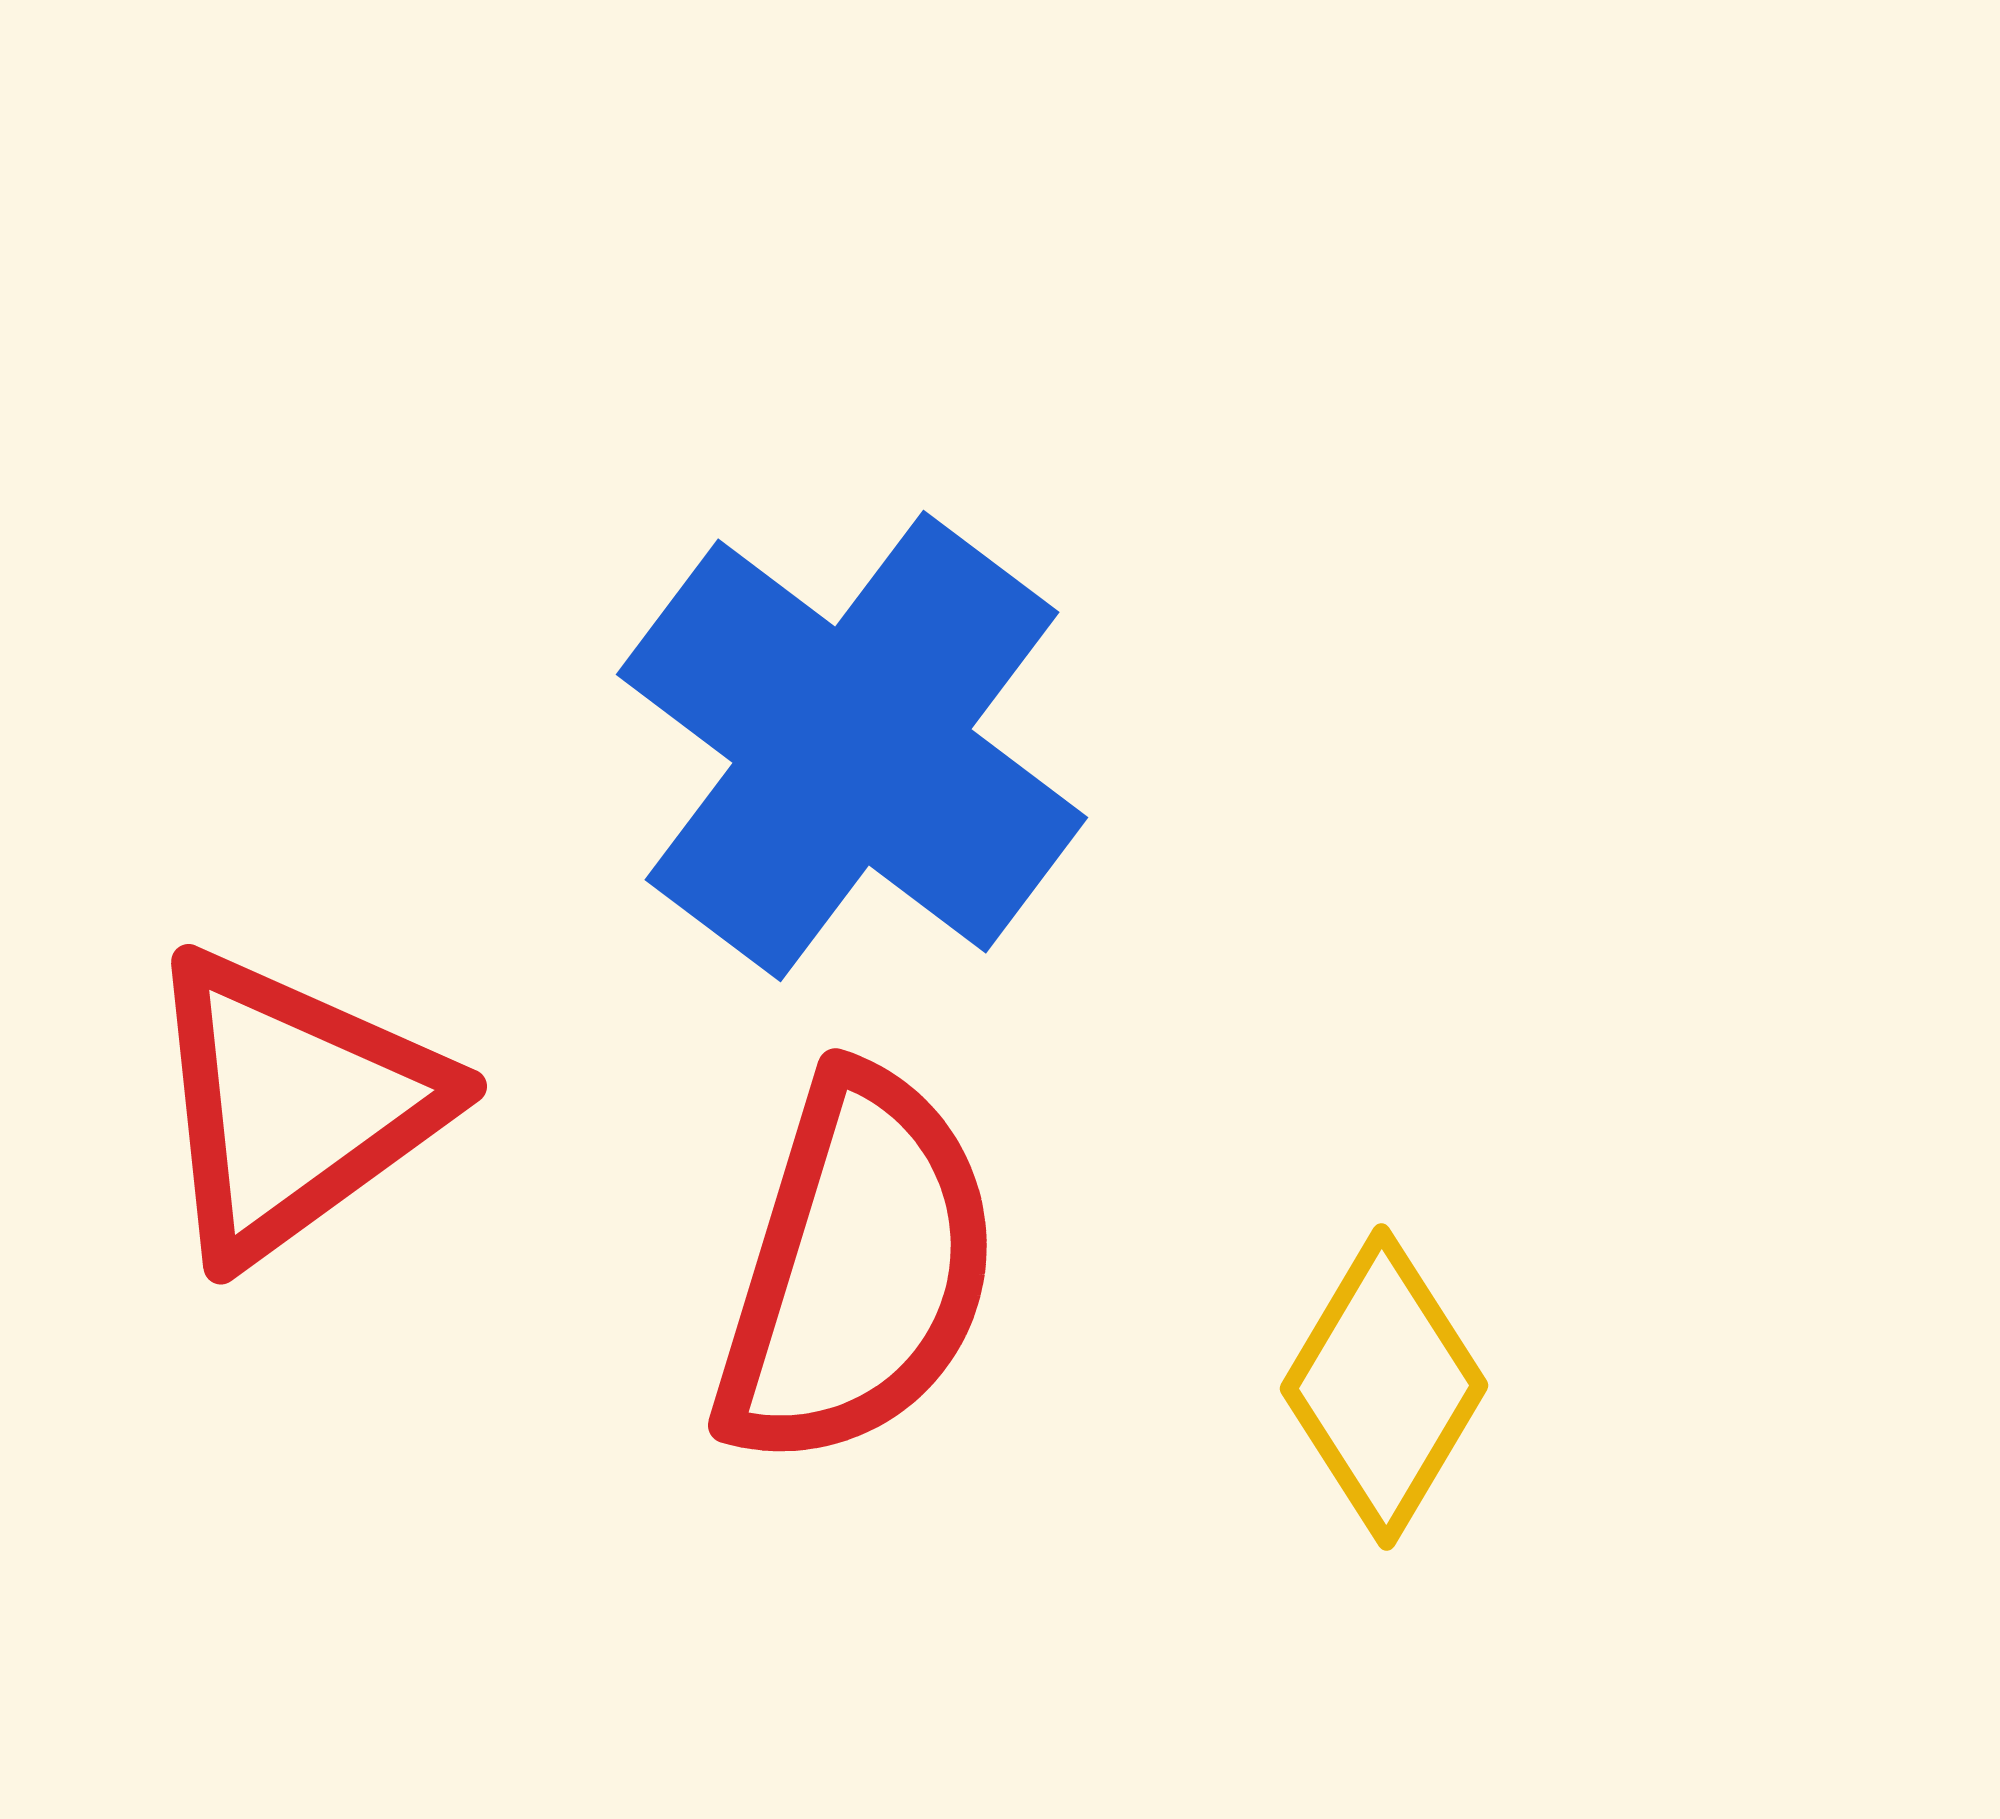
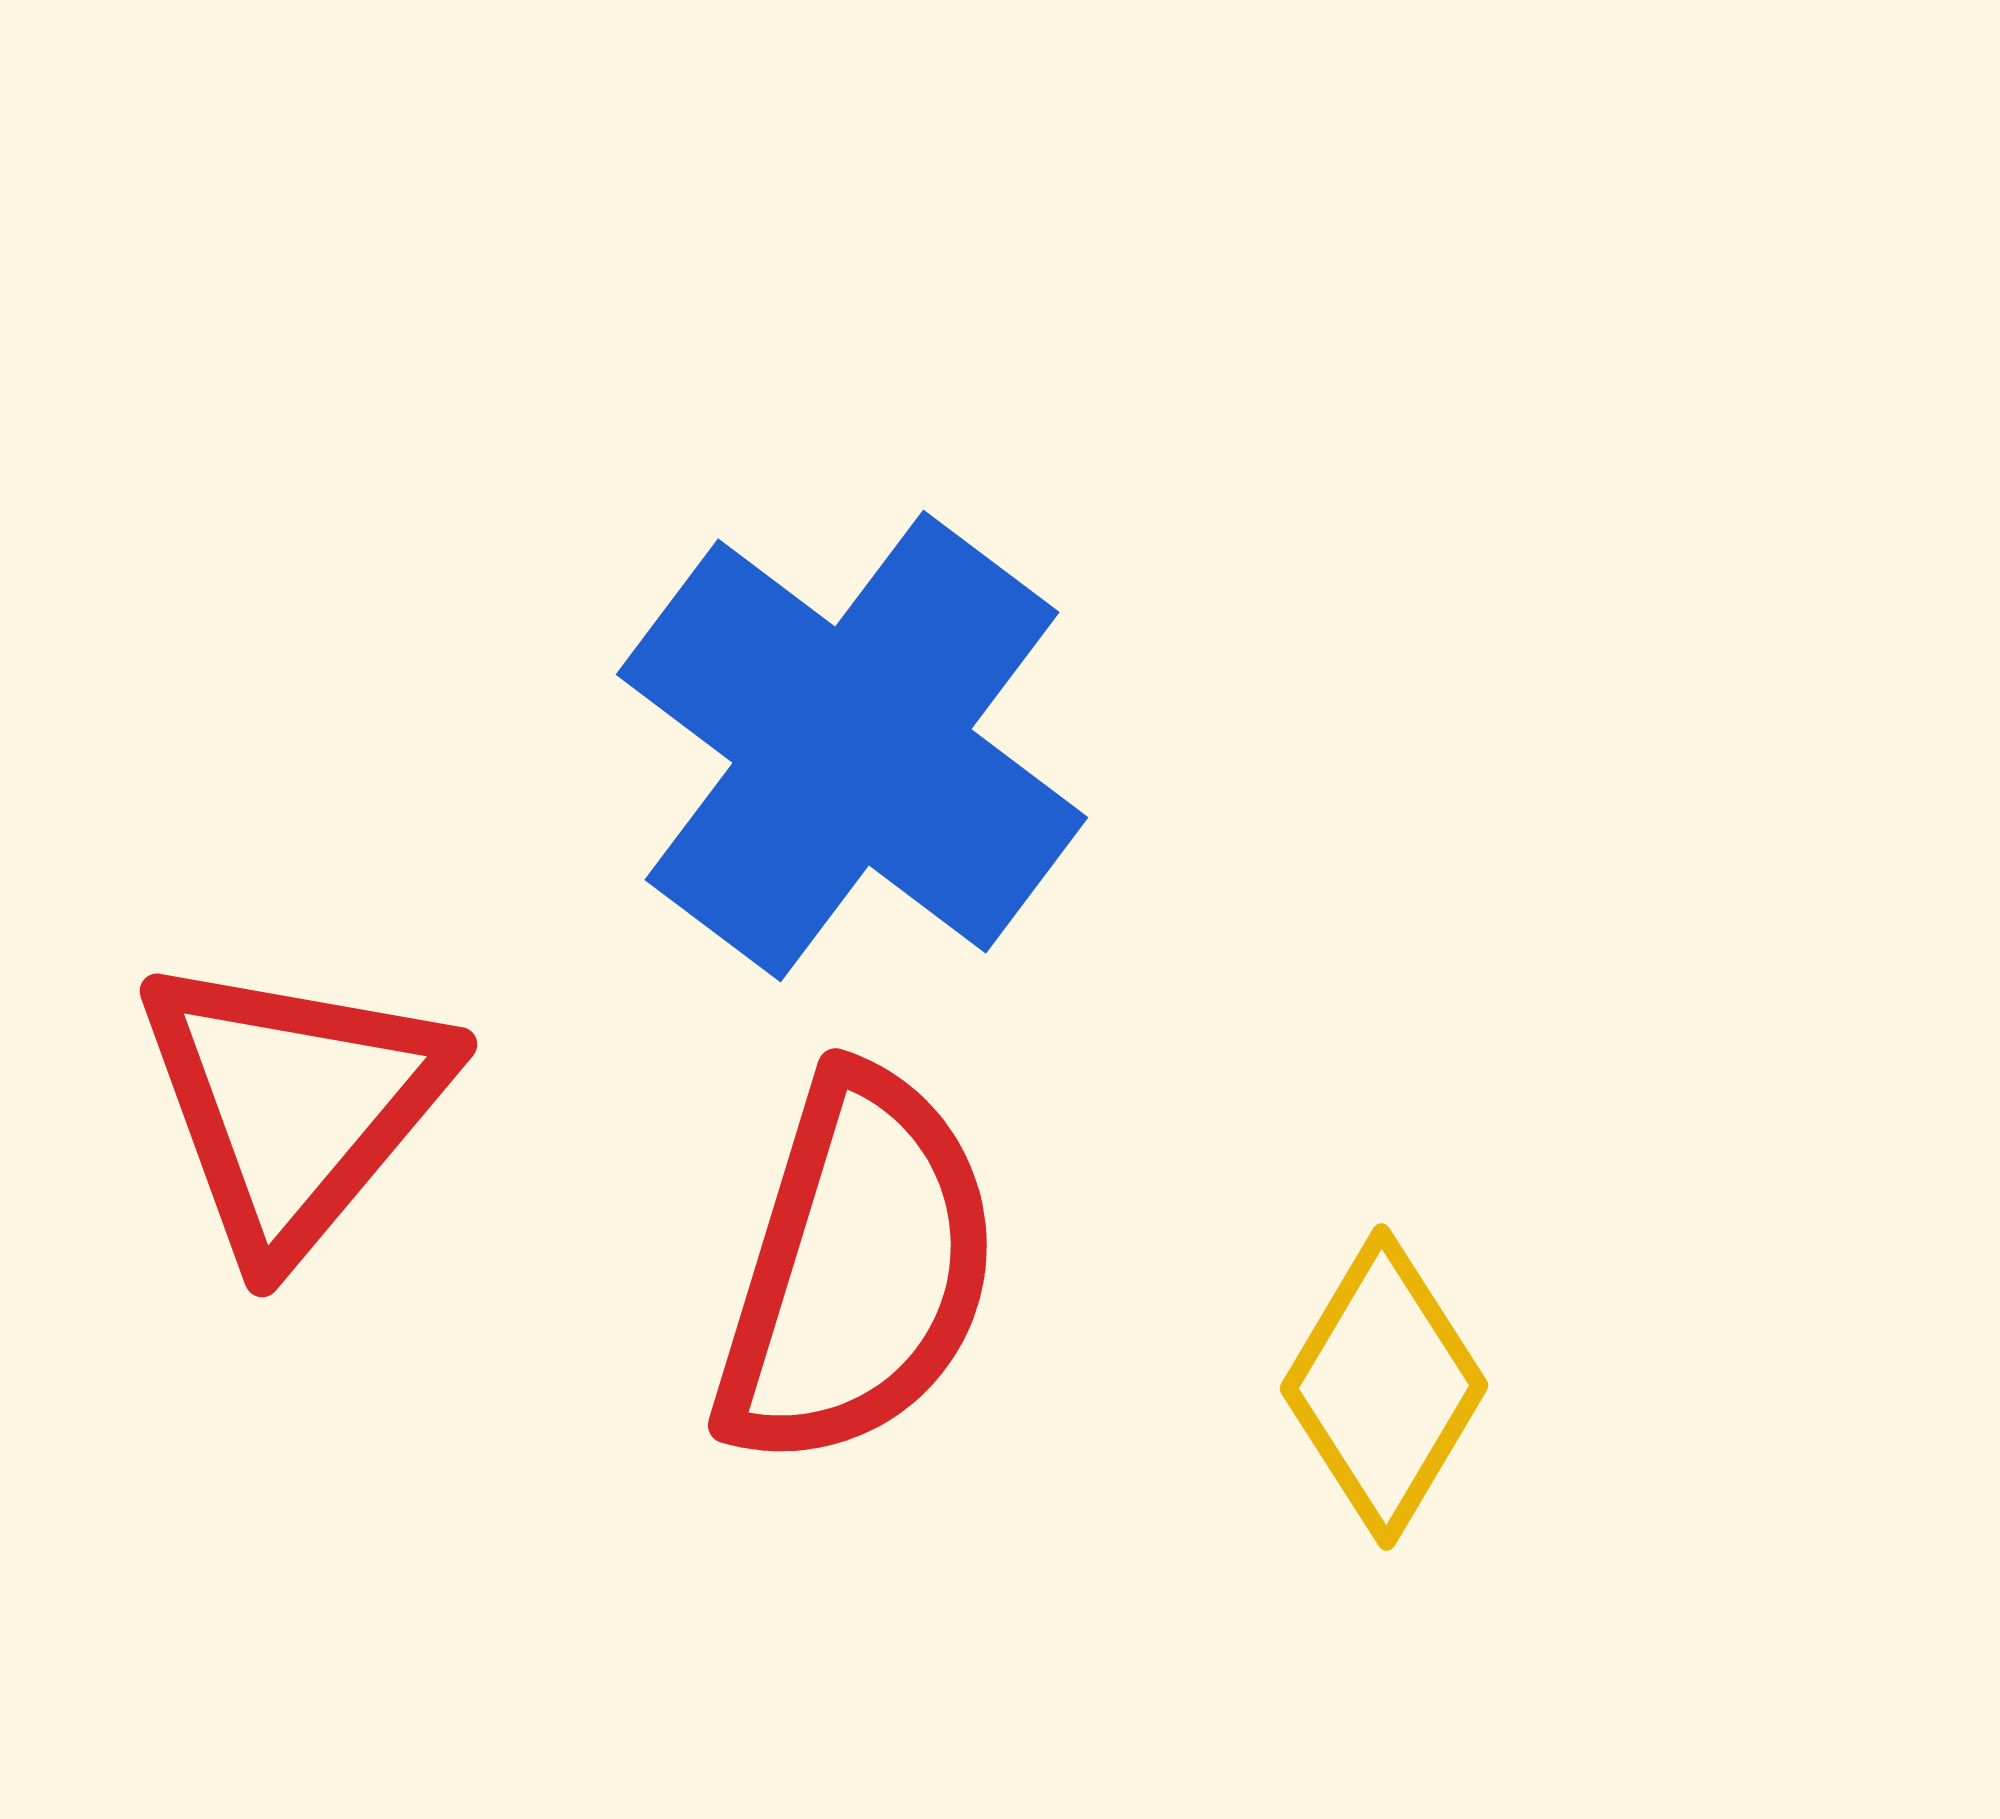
red triangle: rotated 14 degrees counterclockwise
